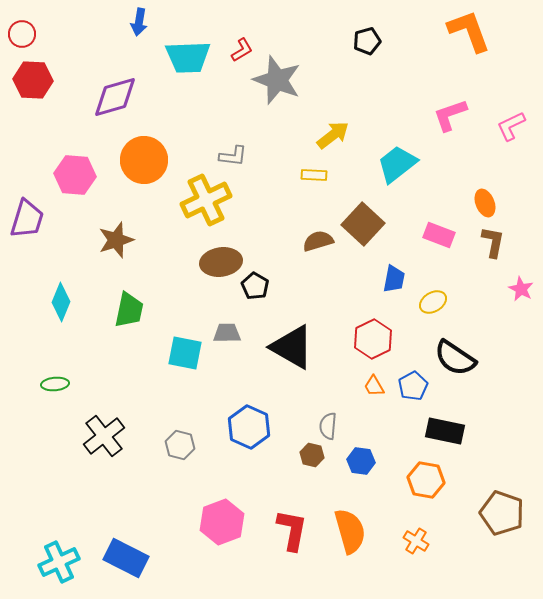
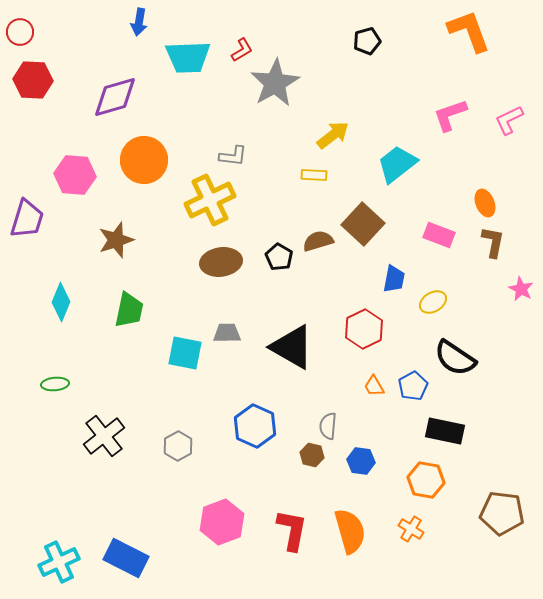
red circle at (22, 34): moved 2 px left, 2 px up
gray star at (277, 80): moved 2 px left, 3 px down; rotated 21 degrees clockwise
pink L-shape at (511, 126): moved 2 px left, 6 px up
yellow cross at (206, 200): moved 4 px right
black pentagon at (255, 286): moved 24 px right, 29 px up
red hexagon at (373, 339): moved 9 px left, 10 px up
blue hexagon at (249, 427): moved 6 px right, 1 px up
gray hexagon at (180, 445): moved 2 px left, 1 px down; rotated 16 degrees clockwise
brown pentagon at (502, 513): rotated 12 degrees counterclockwise
orange cross at (416, 541): moved 5 px left, 12 px up
